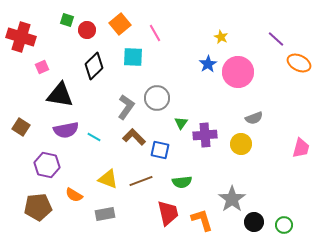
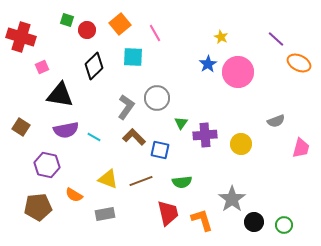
gray semicircle: moved 22 px right, 3 px down
